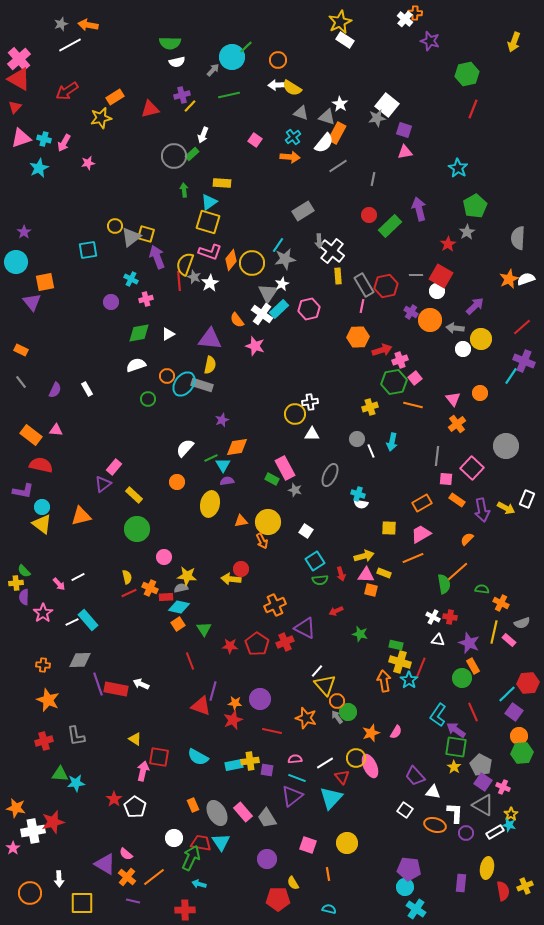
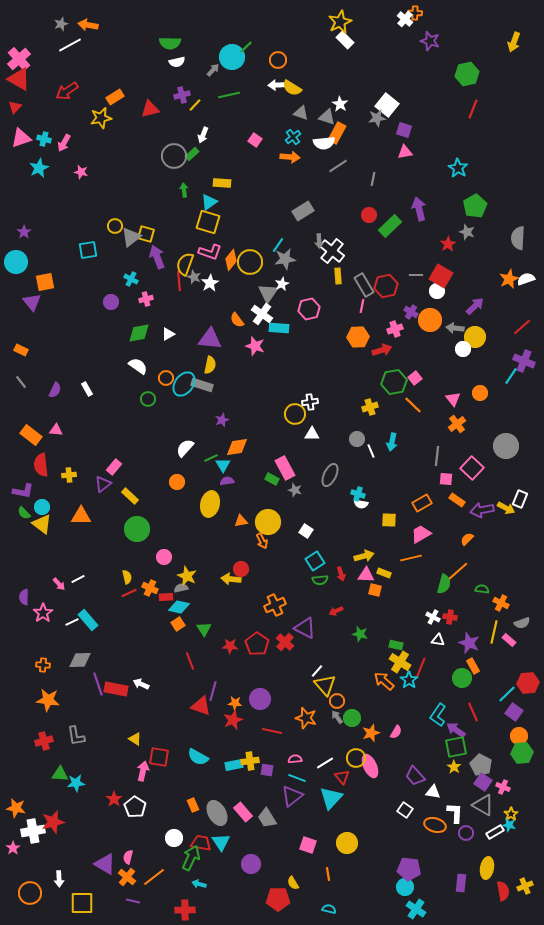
white rectangle at (345, 40): rotated 12 degrees clockwise
yellow line at (190, 106): moved 5 px right, 1 px up
white semicircle at (324, 143): rotated 45 degrees clockwise
pink star at (88, 163): moved 7 px left, 9 px down; rotated 24 degrees clockwise
gray star at (467, 232): rotated 21 degrees counterclockwise
yellow circle at (252, 263): moved 2 px left, 1 px up
cyan rectangle at (279, 309): moved 19 px down; rotated 48 degrees clockwise
yellow circle at (481, 339): moved 6 px left, 2 px up
pink cross at (400, 360): moved 5 px left, 31 px up
white semicircle at (136, 365): moved 2 px right, 1 px down; rotated 54 degrees clockwise
orange circle at (167, 376): moved 1 px left, 2 px down
orange line at (413, 405): rotated 30 degrees clockwise
red semicircle at (41, 465): rotated 110 degrees counterclockwise
yellow rectangle at (134, 495): moved 4 px left, 1 px down
white rectangle at (527, 499): moved 7 px left
purple arrow at (482, 510): rotated 90 degrees clockwise
orange triangle at (81, 516): rotated 15 degrees clockwise
yellow square at (389, 528): moved 8 px up
orange line at (413, 558): moved 2 px left; rotated 10 degrees clockwise
green semicircle at (24, 571): moved 58 px up
yellow star at (187, 576): rotated 18 degrees clockwise
white line at (78, 577): moved 2 px down
yellow cross at (16, 583): moved 53 px right, 108 px up
green semicircle at (444, 584): rotated 24 degrees clockwise
orange square at (371, 590): moved 4 px right
red cross at (285, 642): rotated 24 degrees counterclockwise
yellow cross at (400, 662): rotated 15 degrees clockwise
orange arrow at (384, 681): rotated 40 degrees counterclockwise
orange star at (48, 700): rotated 15 degrees counterclockwise
green circle at (348, 712): moved 4 px right, 6 px down
green square at (456, 747): rotated 20 degrees counterclockwise
pink semicircle at (126, 854): moved 2 px right, 3 px down; rotated 64 degrees clockwise
purple circle at (267, 859): moved 16 px left, 5 px down
